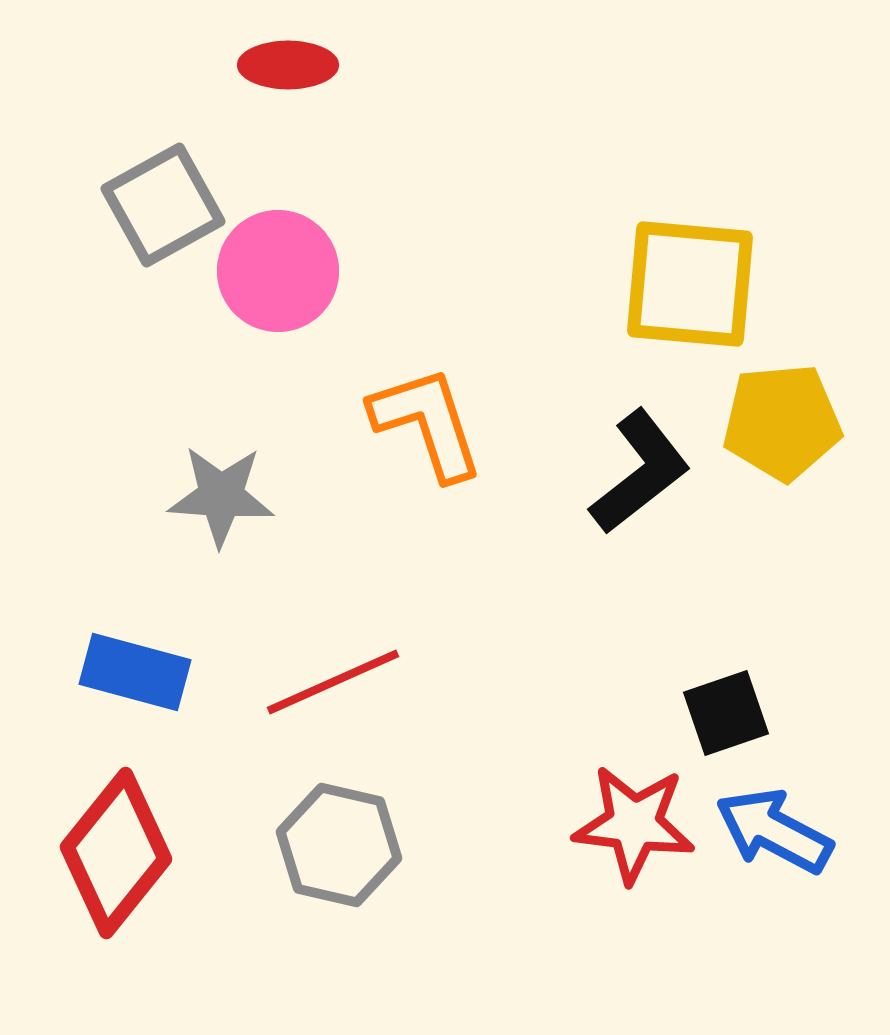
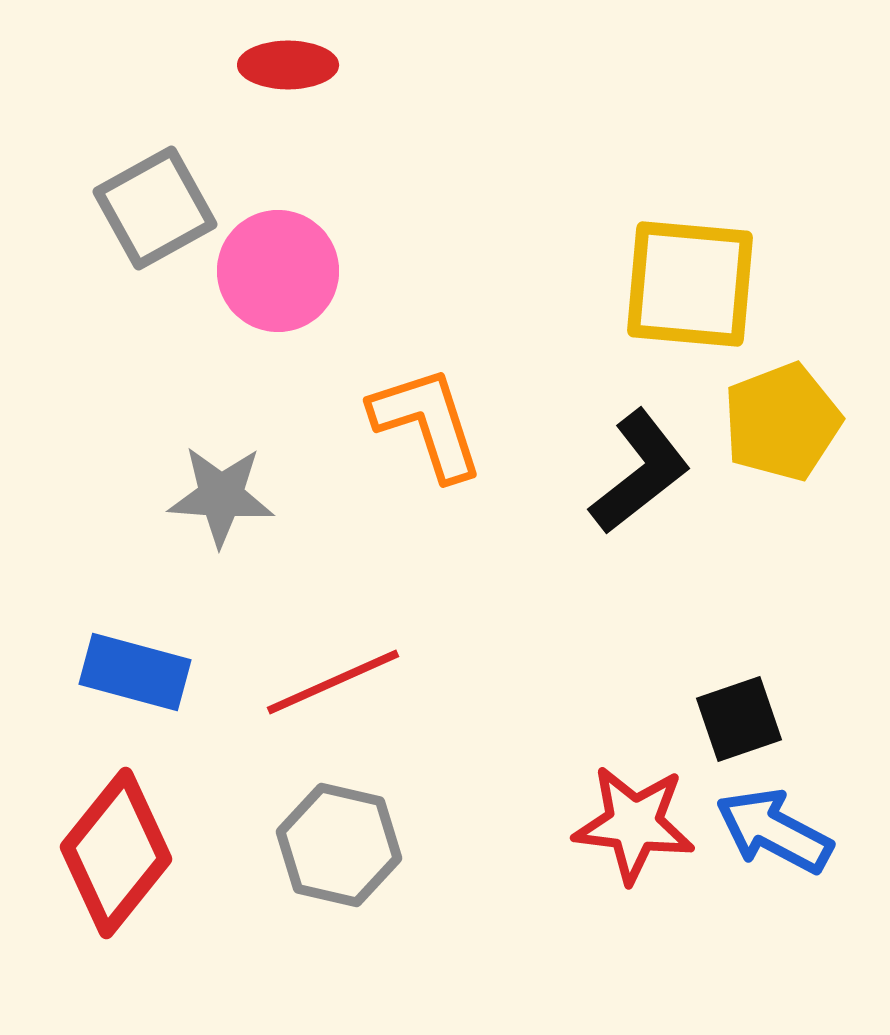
gray square: moved 8 px left, 3 px down
yellow pentagon: rotated 16 degrees counterclockwise
black square: moved 13 px right, 6 px down
